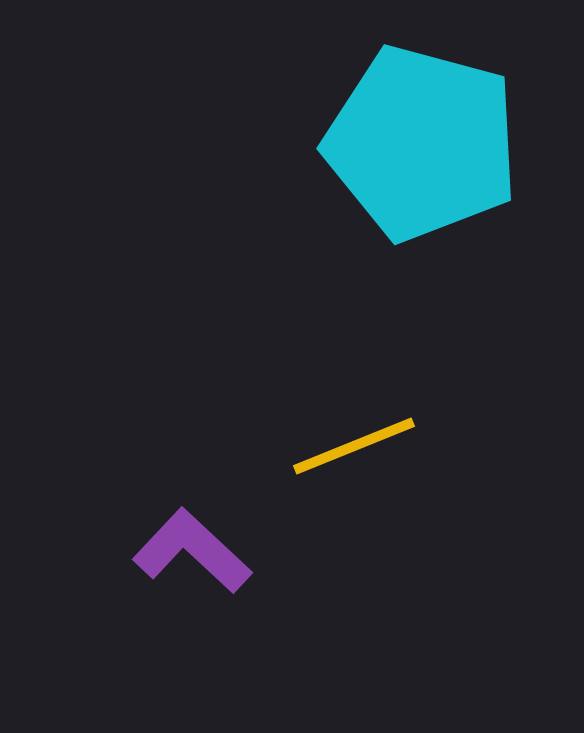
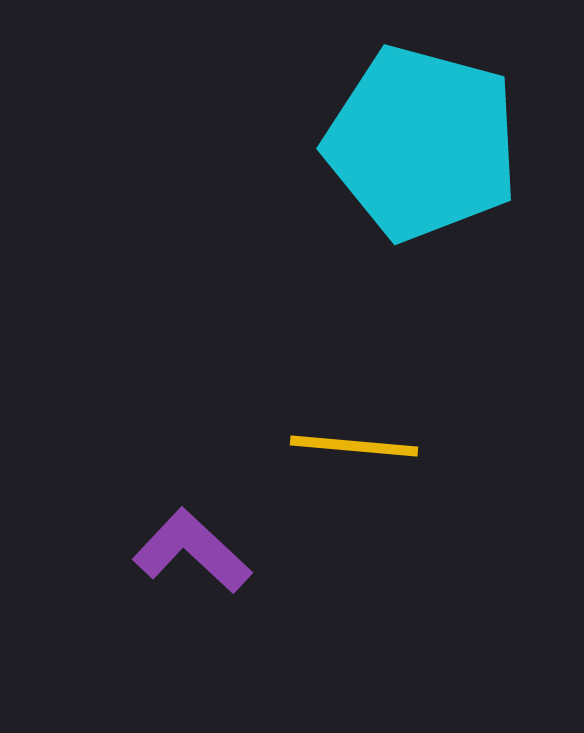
yellow line: rotated 27 degrees clockwise
